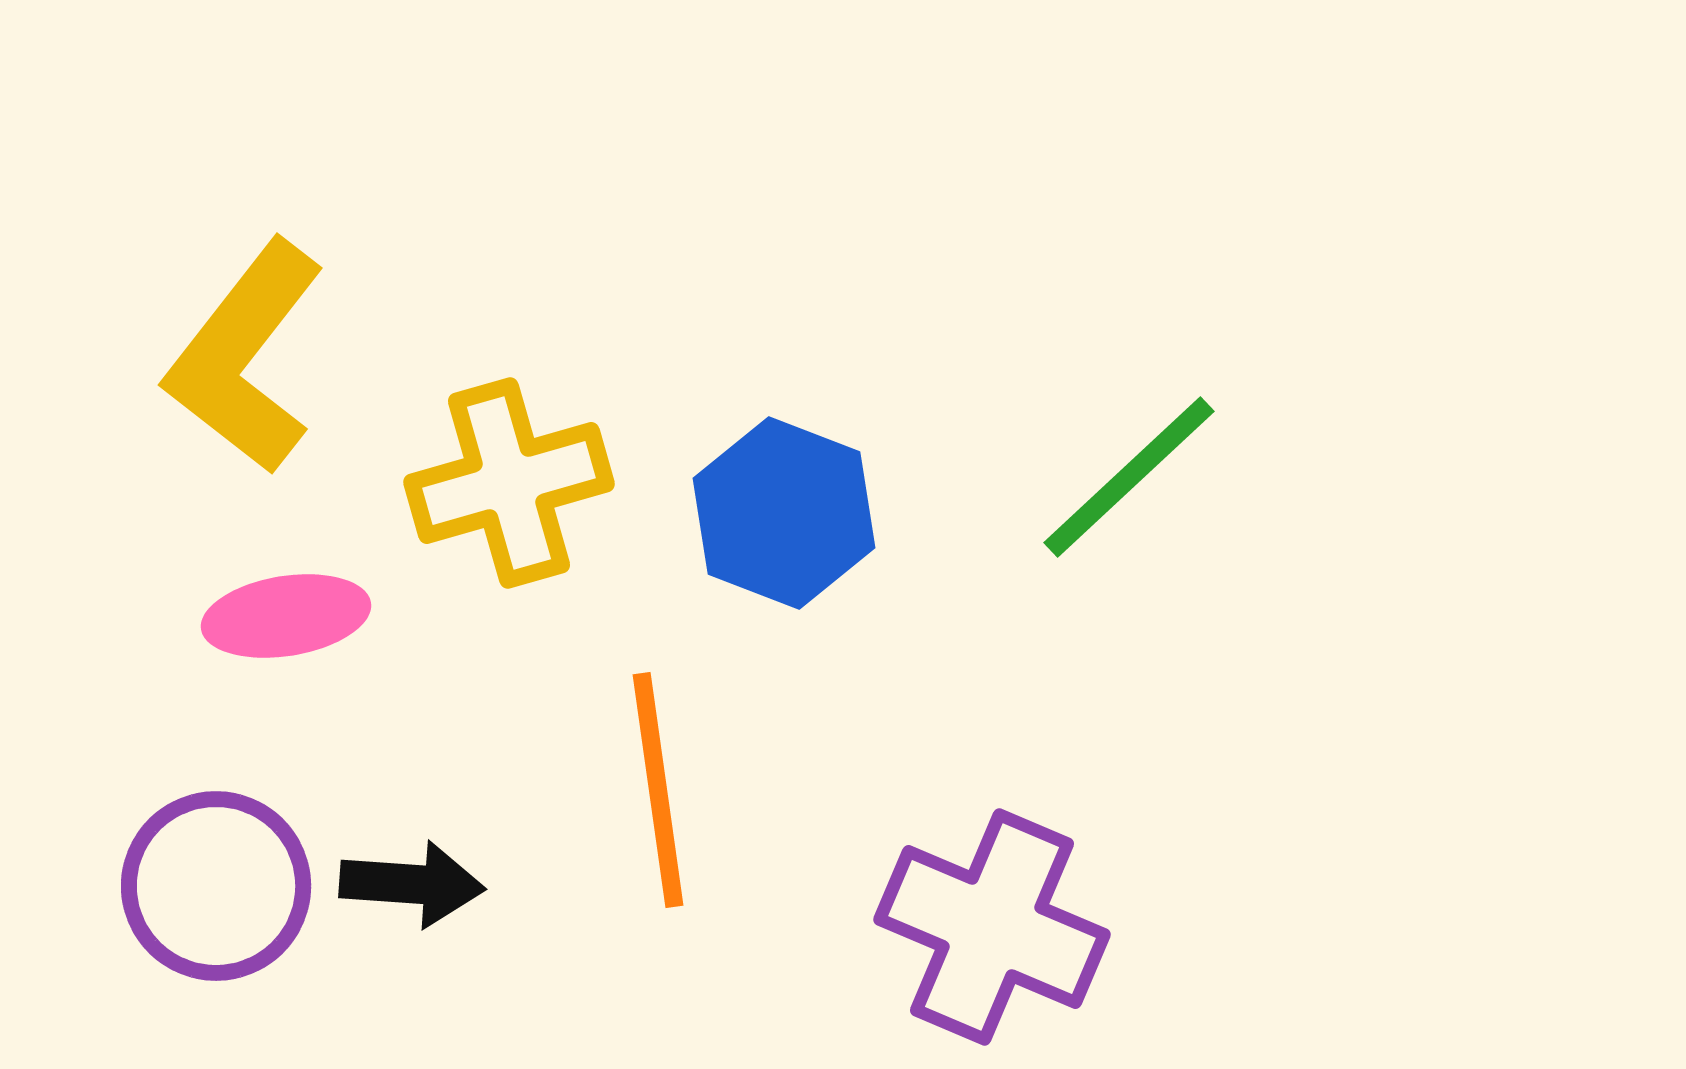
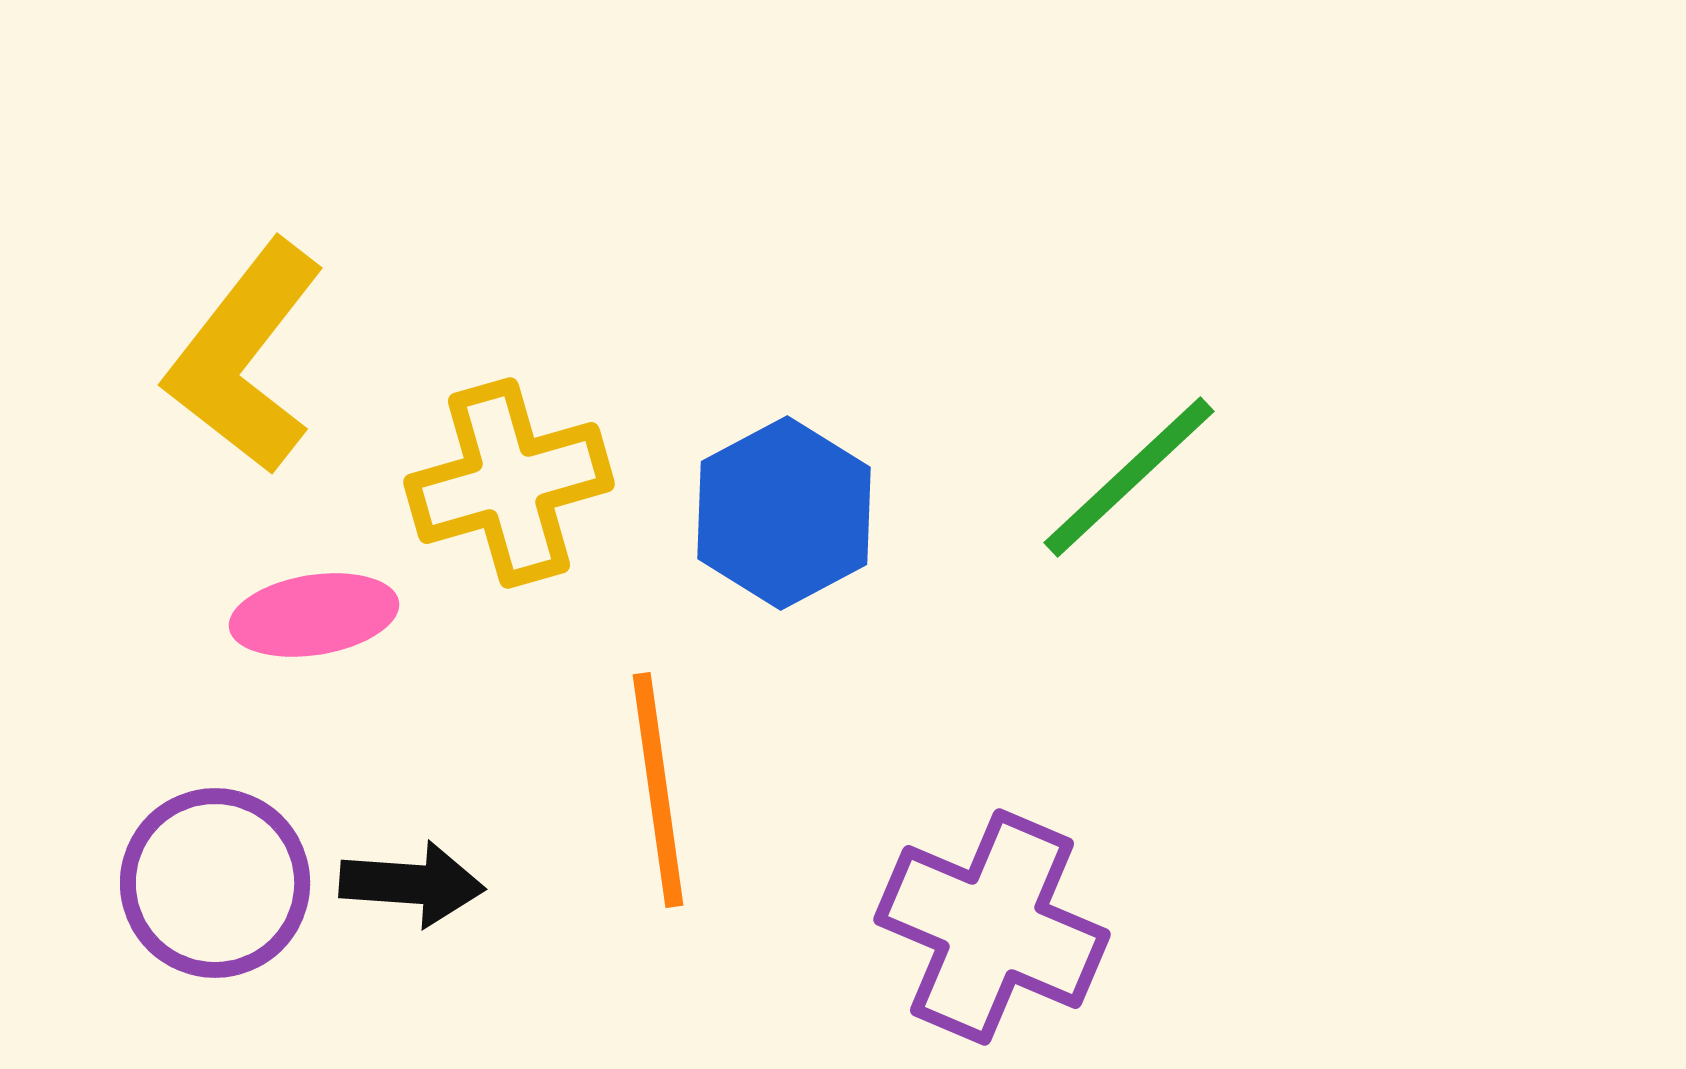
blue hexagon: rotated 11 degrees clockwise
pink ellipse: moved 28 px right, 1 px up
purple circle: moved 1 px left, 3 px up
